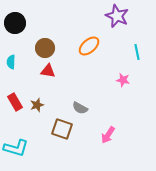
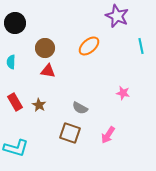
cyan line: moved 4 px right, 6 px up
pink star: moved 13 px down
brown star: moved 2 px right; rotated 24 degrees counterclockwise
brown square: moved 8 px right, 4 px down
